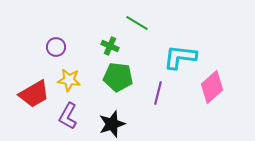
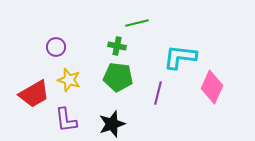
green line: rotated 45 degrees counterclockwise
green cross: moved 7 px right; rotated 12 degrees counterclockwise
yellow star: rotated 10 degrees clockwise
pink diamond: rotated 24 degrees counterclockwise
purple L-shape: moved 2 px left, 4 px down; rotated 36 degrees counterclockwise
